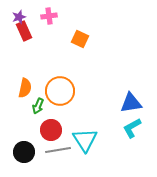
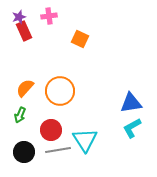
orange semicircle: rotated 150 degrees counterclockwise
green arrow: moved 18 px left, 9 px down
